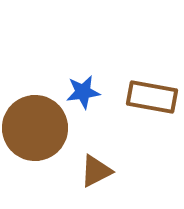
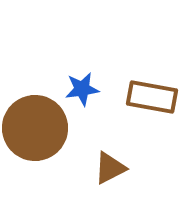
blue star: moved 1 px left, 3 px up
brown triangle: moved 14 px right, 3 px up
